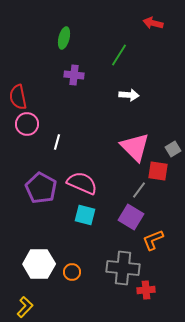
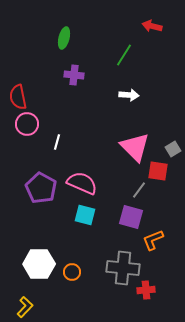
red arrow: moved 1 px left, 3 px down
green line: moved 5 px right
purple square: rotated 15 degrees counterclockwise
